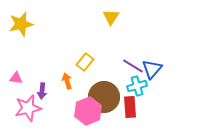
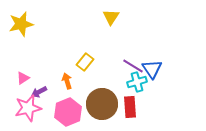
blue triangle: rotated 15 degrees counterclockwise
pink triangle: moved 7 px right; rotated 40 degrees counterclockwise
cyan cross: moved 4 px up
purple arrow: moved 3 px left, 1 px down; rotated 56 degrees clockwise
brown circle: moved 2 px left, 7 px down
pink hexagon: moved 20 px left, 1 px down
